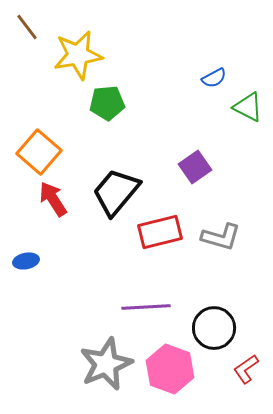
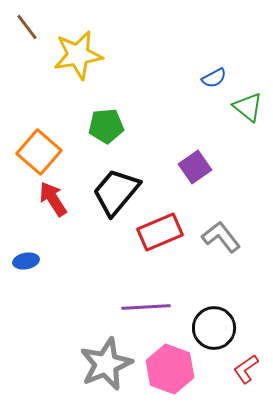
green pentagon: moved 1 px left, 23 px down
green triangle: rotated 12 degrees clockwise
red rectangle: rotated 9 degrees counterclockwise
gray L-shape: rotated 144 degrees counterclockwise
